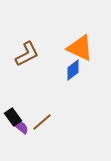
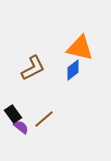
orange triangle: rotated 12 degrees counterclockwise
brown L-shape: moved 6 px right, 14 px down
black rectangle: moved 3 px up
brown line: moved 2 px right, 3 px up
